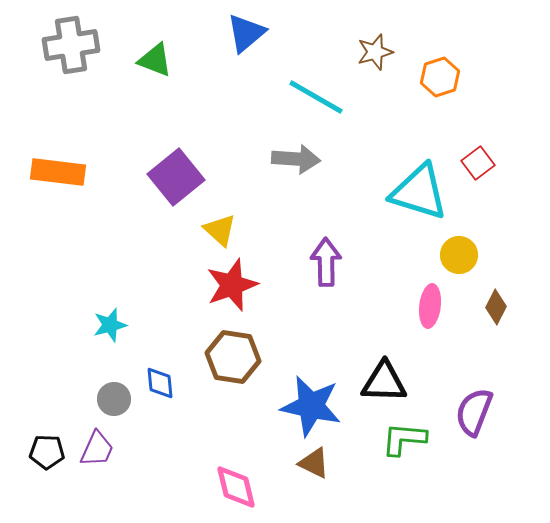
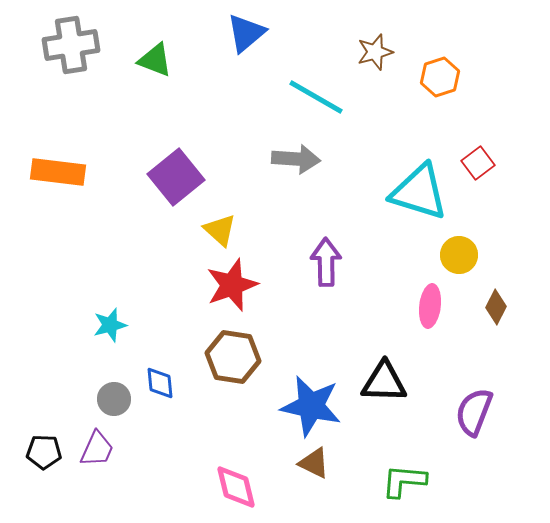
green L-shape: moved 42 px down
black pentagon: moved 3 px left
